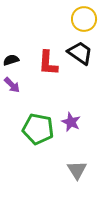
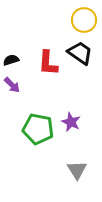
yellow circle: moved 1 px down
